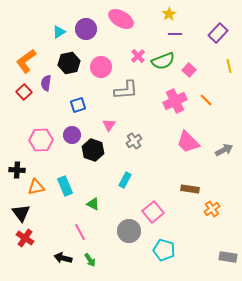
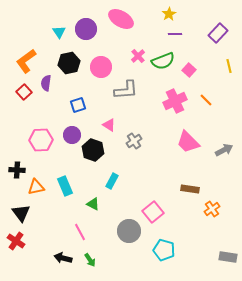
cyan triangle at (59, 32): rotated 32 degrees counterclockwise
pink triangle at (109, 125): rotated 32 degrees counterclockwise
cyan rectangle at (125, 180): moved 13 px left, 1 px down
red cross at (25, 238): moved 9 px left, 3 px down
